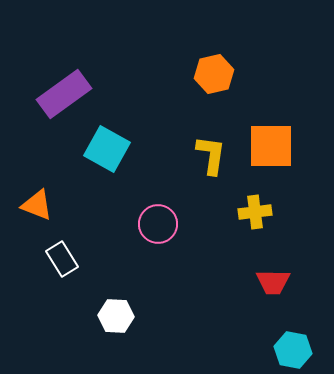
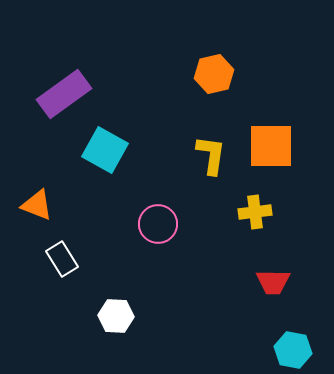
cyan square: moved 2 px left, 1 px down
